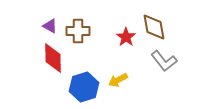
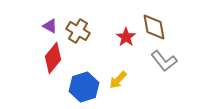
brown cross: rotated 30 degrees clockwise
red diamond: rotated 40 degrees clockwise
yellow arrow: rotated 18 degrees counterclockwise
